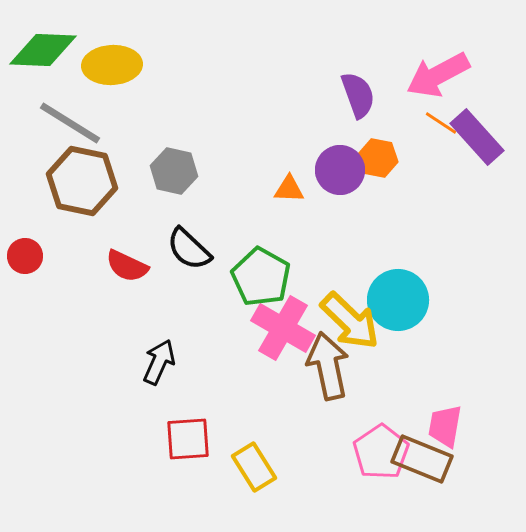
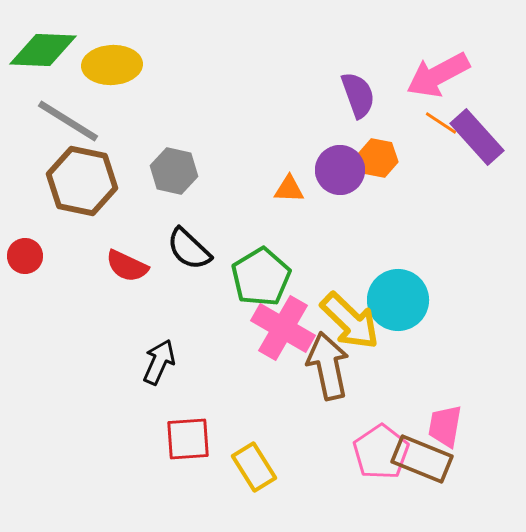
gray line: moved 2 px left, 2 px up
green pentagon: rotated 12 degrees clockwise
